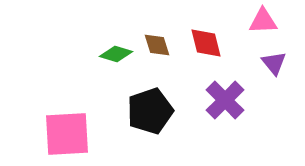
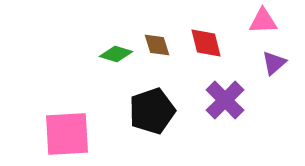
purple triangle: rotated 28 degrees clockwise
black pentagon: moved 2 px right
